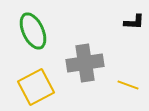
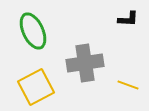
black L-shape: moved 6 px left, 3 px up
